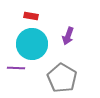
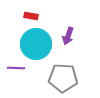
cyan circle: moved 4 px right
gray pentagon: moved 1 px right; rotated 28 degrees counterclockwise
